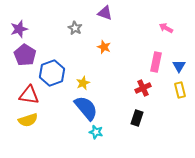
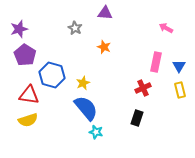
purple triangle: rotated 14 degrees counterclockwise
blue hexagon: moved 2 px down; rotated 25 degrees counterclockwise
